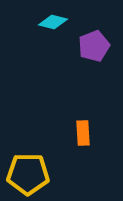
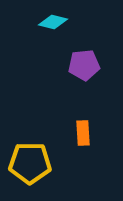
purple pentagon: moved 10 px left, 19 px down; rotated 16 degrees clockwise
yellow pentagon: moved 2 px right, 11 px up
